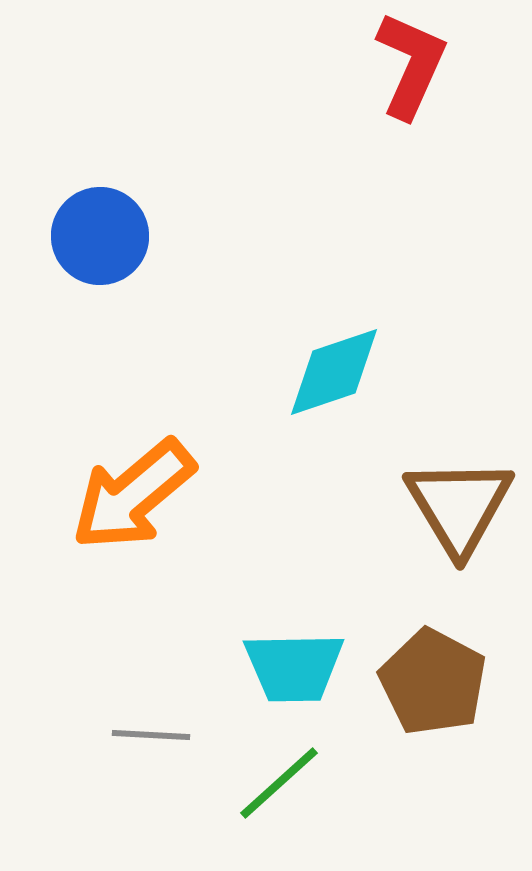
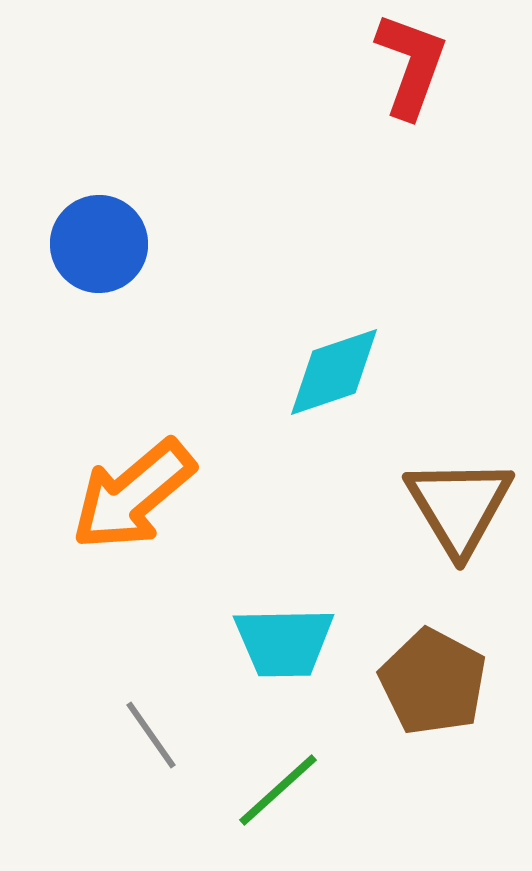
red L-shape: rotated 4 degrees counterclockwise
blue circle: moved 1 px left, 8 px down
cyan trapezoid: moved 10 px left, 25 px up
gray line: rotated 52 degrees clockwise
green line: moved 1 px left, 7 px down
